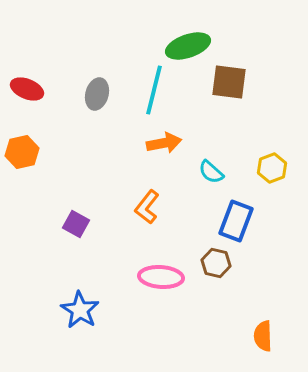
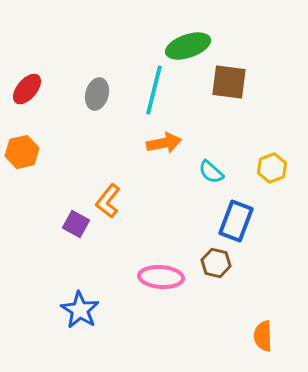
red ellipse: rotated 72 degrees counterclockwise
orange L-shape: moved 39 px left, 6 px up
